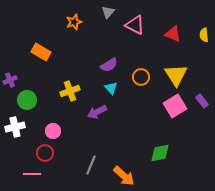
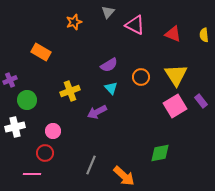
purple rectangle: moved 1 px left
